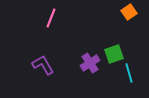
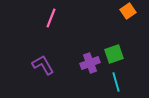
orange square: moved 1 px left, 1 px up
purple cross: rotated 12 degrees clockwise
cyan line: moved 13 px left, 9 px down
